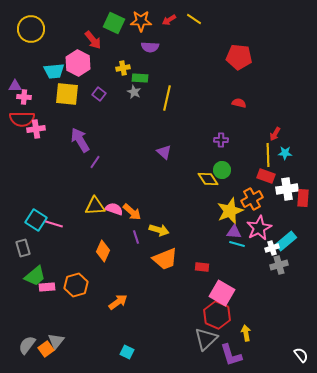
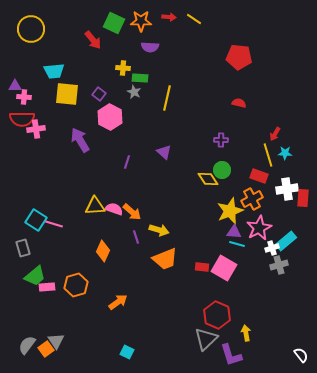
red arrow at (169, 20): moved 3 px up; rotated 144 degrees counterclockwise
pink hexagon at (78, 63): moved 32 px right, 54 px down
yellow cross at (123, 68): rotated 16 degrees clockwise
yellow line at (268, 155): rotated 15 degrees counterclockwise
purple line at (95, 162): moved 32 px right; rotated 16 degrees counterclockwise
red rectangle at (266, 176): moved 7 px left
pink square at (222, 293): moved 2 px right, 25 px up
gray triangle at (56, 341): rotated 12 degrees counterclockwise
